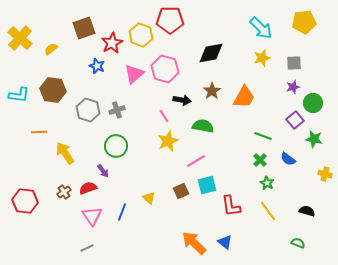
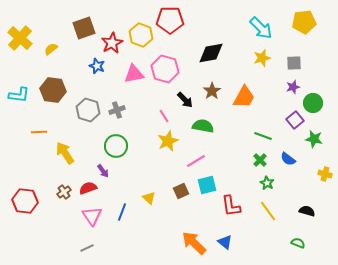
pink triangle at (134, 74): rotated 30 degrees clockwise
black arrow at (182, 100): moved 3 px right; rotated 36 degrees clockwise
